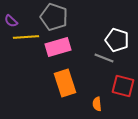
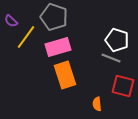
yellow line: rotated 50 degrees counterclockwise
gray line: moved 7 px right
orange rectangle: moved 8 px up
